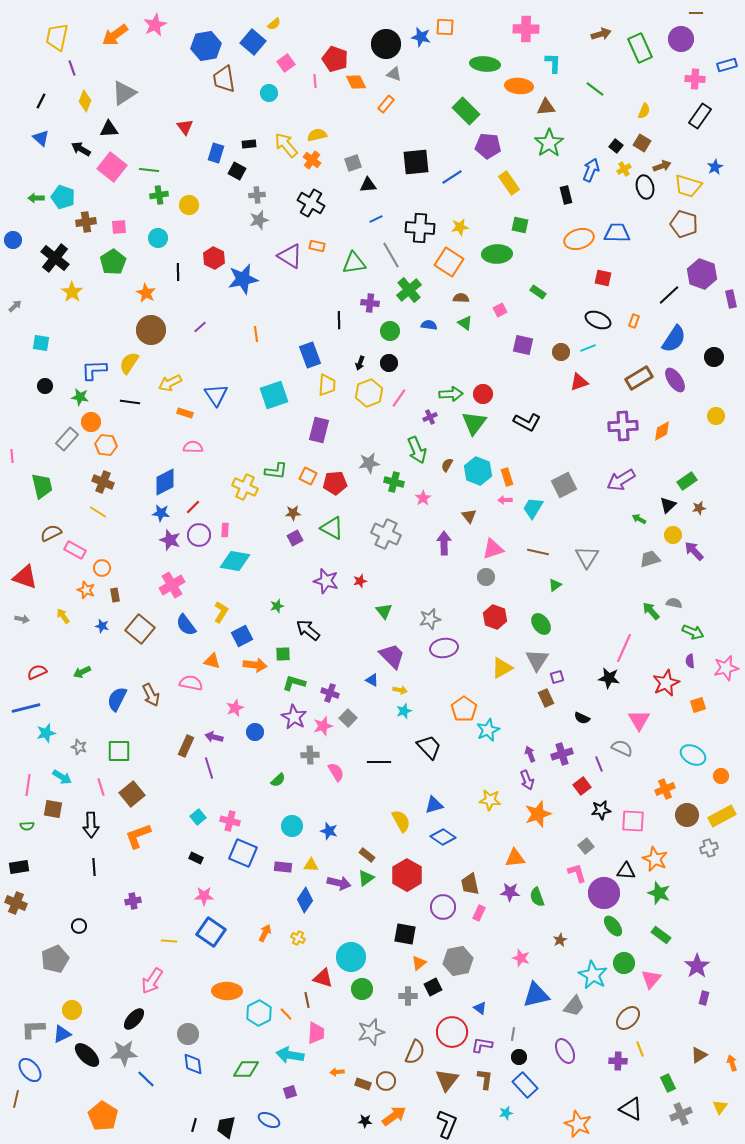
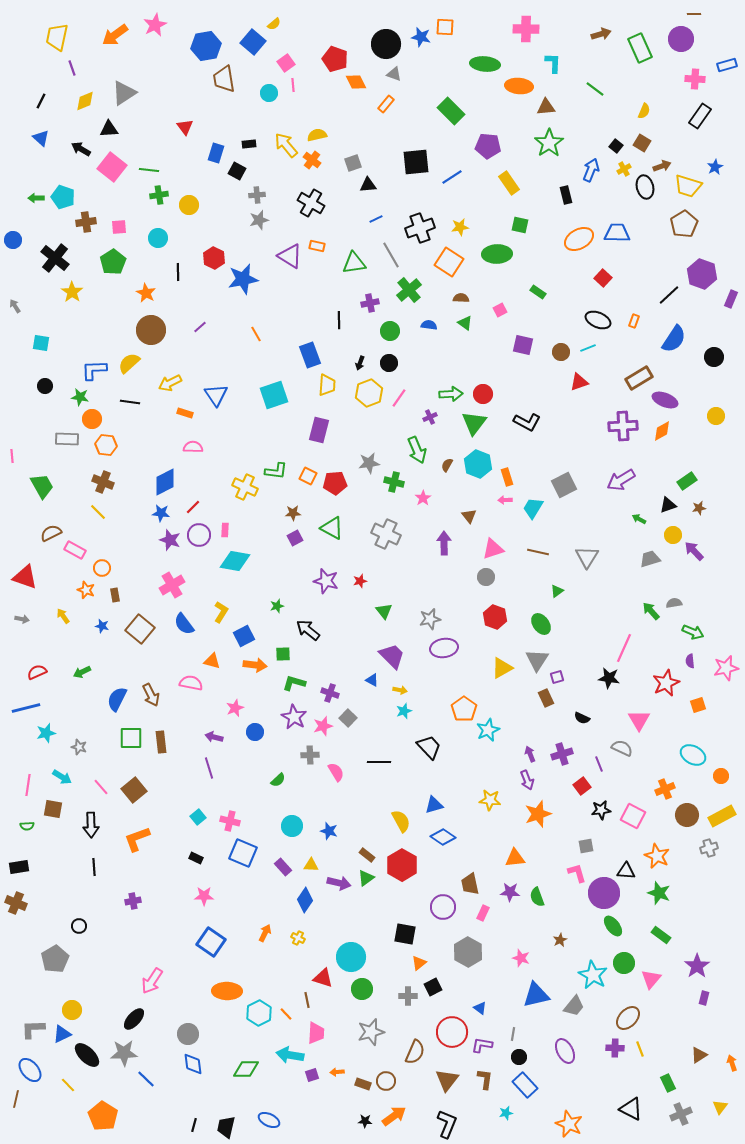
brown line at (696, 13): moved 2 px left, 1 px down
pink line at (315, 81): moved 22 px left, 4 px down
yellow diamond at (85, 101): rotated 45 degrees clockwise
green rectangle at (466, 111): moved 15 px left
brown pentagon at (684, 224): rotated 24 degrees clockwise
black cross at (420, 228): rotated 24 degrees counterclockwise
orange ellipse at (579, 239): rotated 12 degrees counterclockwise
red square at (603, 278): rotated 30 degrees clockwise
purple rectangle at (731, 299): rotated 36 degrees clockwise
purple cross at (370, 303): rotated 18 degrees counterclockwise
gray arrow at (15, 306): rotated 80 degrees counterclockwise
orange line at (256, 334): rotated 21 degrees counterclockwise
yellow semicircle at (129, 363): rotated 15 degrees clockwise
purple ellipse at (675, 380): moved 10 px left, 20 px down; rotated 35 degrees counterclockwise
orange circle at (91, 422): moved 1 px right, 3 px up
gray rectangle at (67, 439): rotated 50 degrees clockwise
cyan hexagon at (478, 471): moved 7 px up
green trapezoid at (42, 486): rotated 16 degrees counterclockwise
black triangle at (668, 505): rotated 24 degrees clockwise
yellow line at (98, 512): rotated 12 degrees clockwise
green triangle at (555, 585): moved 2 px right, 6 px down
gray semicircle at (674, 603): rotated 21 degrees counterclockwise
blue semicircle at (186, 625): moved 2 px left, 1 px up
blue square at (242, 636): moved 2 px right
brown rectangle at (186, 746): moved 25 px left, 4 px up; rotated 30 degrees counterclockwise
green square at (119, 751): moved 12 px right, 13 px up
pink line at (101, 787): rotated 24 degrees counterclockwise
brown square at (132, 794): moved 2 px right, 4 px up
pink square at (633, 821): moved 5 px up; rotated 25 degrees clockwise
orange L-shape at (138, 836): moved 1 px left, 3 px down
gray square at (586, 846): rotated 28 degrees clockwise
orange star at (655, 859): moved 2 px right, 3 px up
purple rectangle at (283, 867): rotated 42 degrees clockwise
red hexagon at (407, 875): moved 5 px left, 10 px up
pink rectangle at (479, 913): moved 4 px right
blue square at (211, 932): moved 10 px down
yellow line at (169, 941): moved 101 px left, 144 px down; rotated 42 degrees clockwise
gray pentagon at (55, 959): rotated 8 degrees counterclockwise
gray hexagon at (458, 961): moved 10 px right, 9 px up; rotated 20 degrees counterclockwise
purple cross at (618, 1061): moved 3 px left, 13 px up
purple square at (290, 1092): moved 22 px right, 17 px up
orange star at (578, 1124): moved 9 px left
